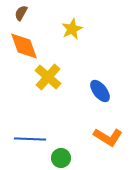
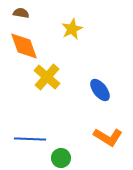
brown semicircle: rotated 70 degrees clockwise
yellow cross: moved 1 px left
blue ellipse: moved 1 px up
